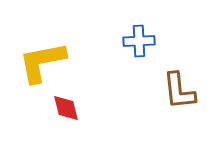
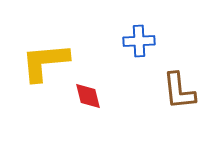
yellow L-shape: moved 3 px right; rotated 6 degrees clockwise
red diamond: moved 22 px right, 12 px up
